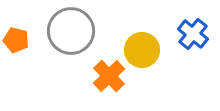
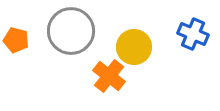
blue cross: rotated 16 degrees counterclockwise
yellow circle: moved 8 px left, 3 px up
orange cross: rotated 8 degrees counterclockwise
